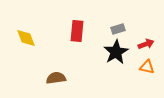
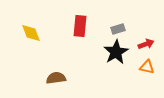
red rectangle: moved 3 px right, 5 px up
yellow diamond: moved 5 px right, 5 px up
